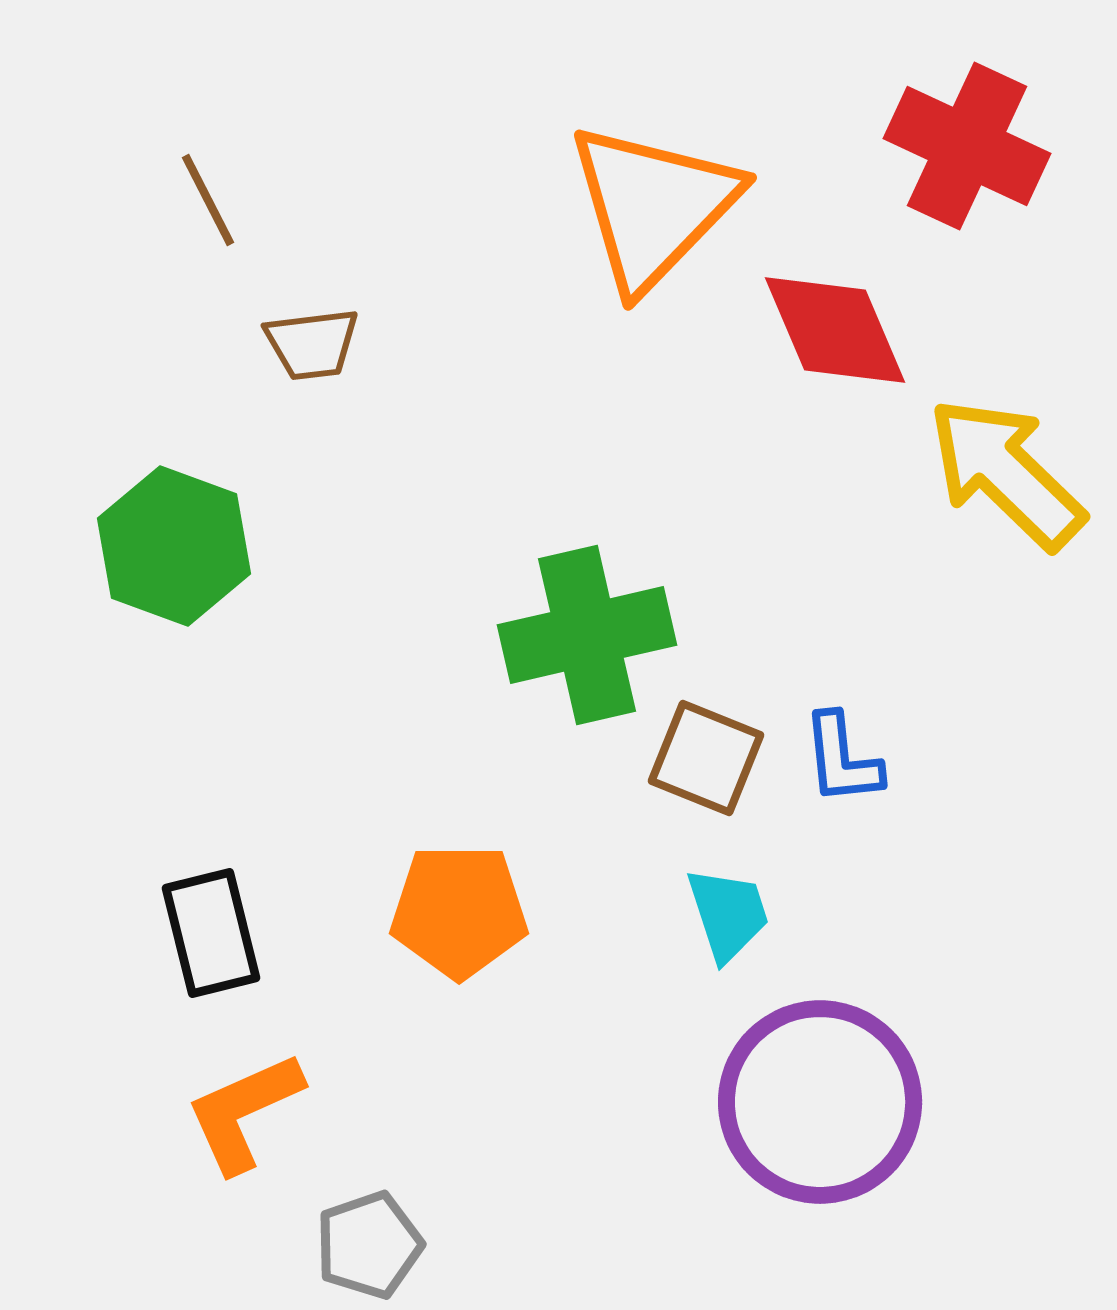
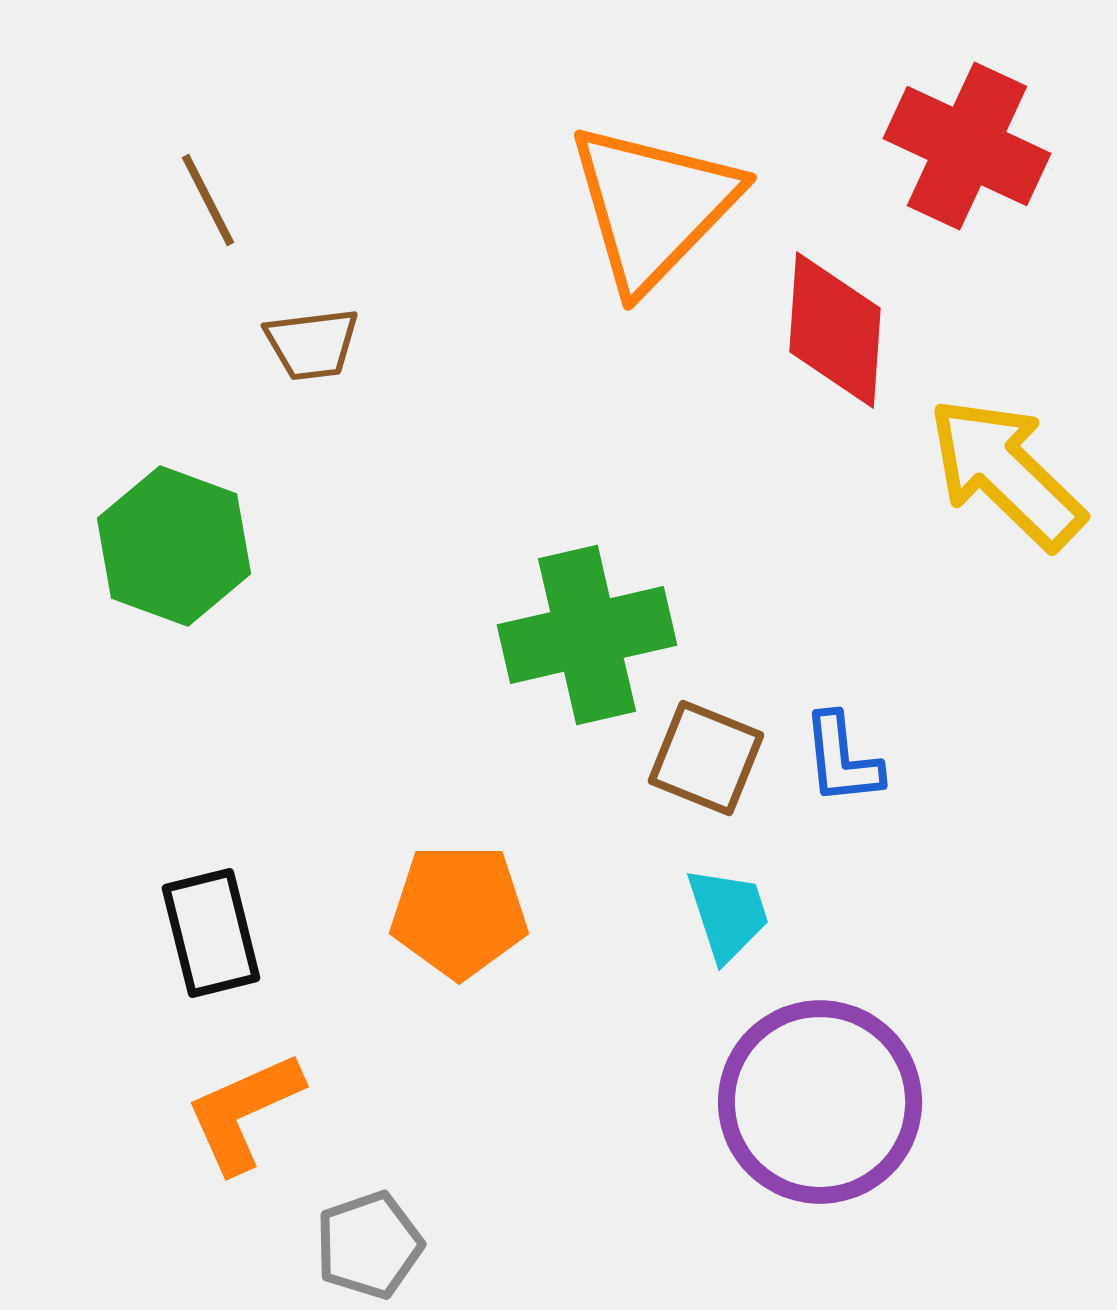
red diamond: rotated 27 degrees clockwise
